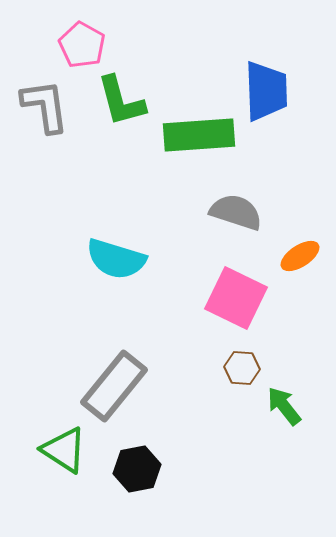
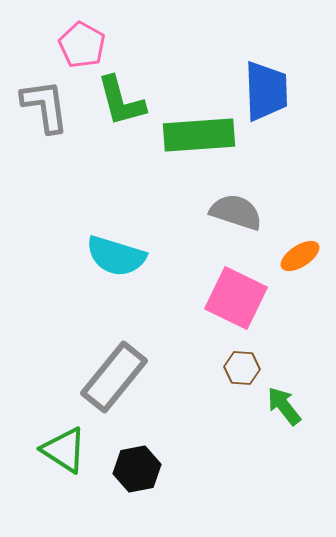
cyan semicircle: moved 3 px up
gray rectangle: moved 9 px up
